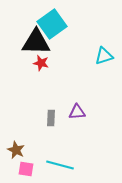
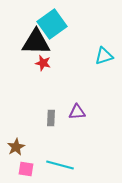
red star: moved 2 px right
brown star: moved 3 px up; rotated 18 degrees clockwise
